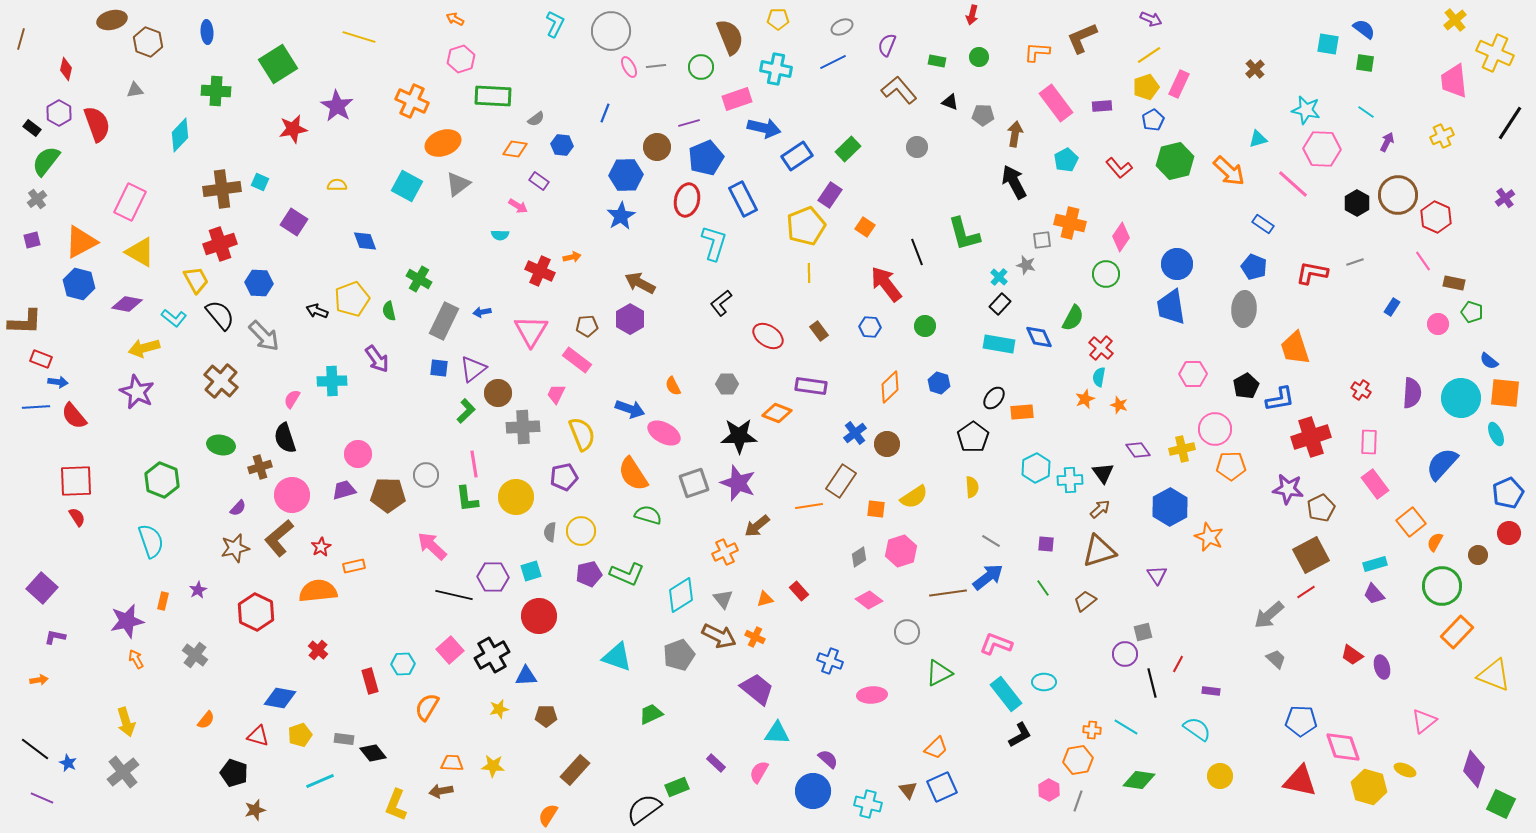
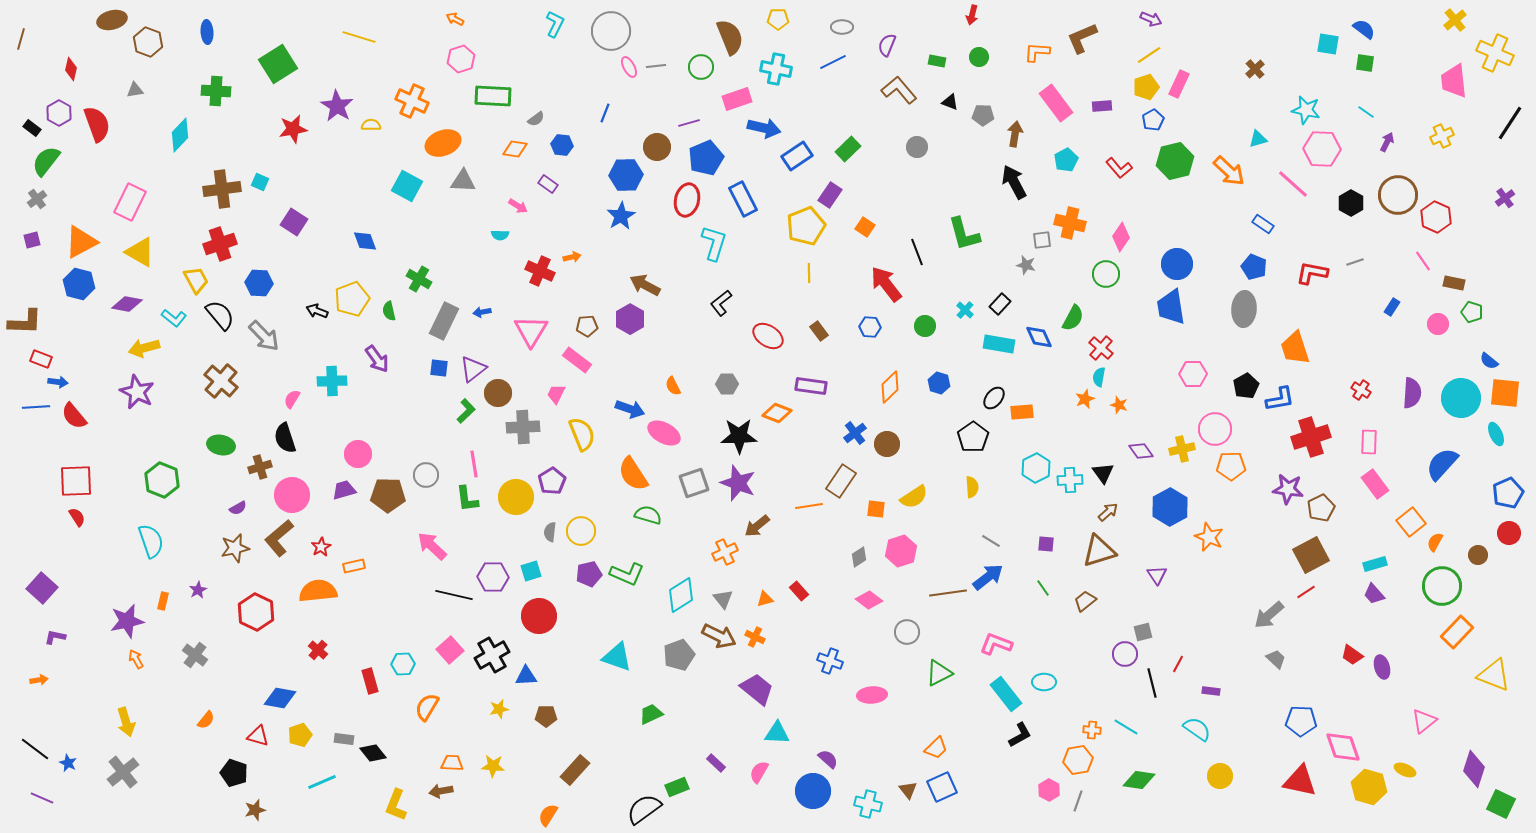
gray ellipse at (842, 27): rotated 25 degrees clockwise
red diamond at (66, 69): moved 5 px right
purple rectangle at (539, 181): moved 9 px right, 3 px down
gray triangle at (458, 184): moved 5 px right, 3 px up; rotated 40 degrees clockwise
yellow semicircle at (337, 185): moved 34 px right, 60 px up
black hexagon at (1357, 203): moved 6 px left
cyan cross at (999, 277): moved 34 px left, 33 px down
brown arrow at (640, 283): moved 5 px right, 2 px down
purple diamond at (1138, 450): moved 3 px right, 1 px down
purple pentagon at (564, 477): moved 12 px left, 4 px down; rotated 20 degrees counterclockwise
purple semicircle at (238, 508): rotated 18 degrees clockwise
brown arrow at (1100, 509): moved 8 px right, 3 px down
cyan line at (320, 781): moved 2 px right, 1 px down
